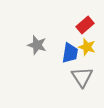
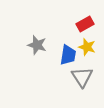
red rectangle: moved 1 px up; rotated 12 degrees clockwise
blue trapezoid: moved 2 px left, 2 px down
